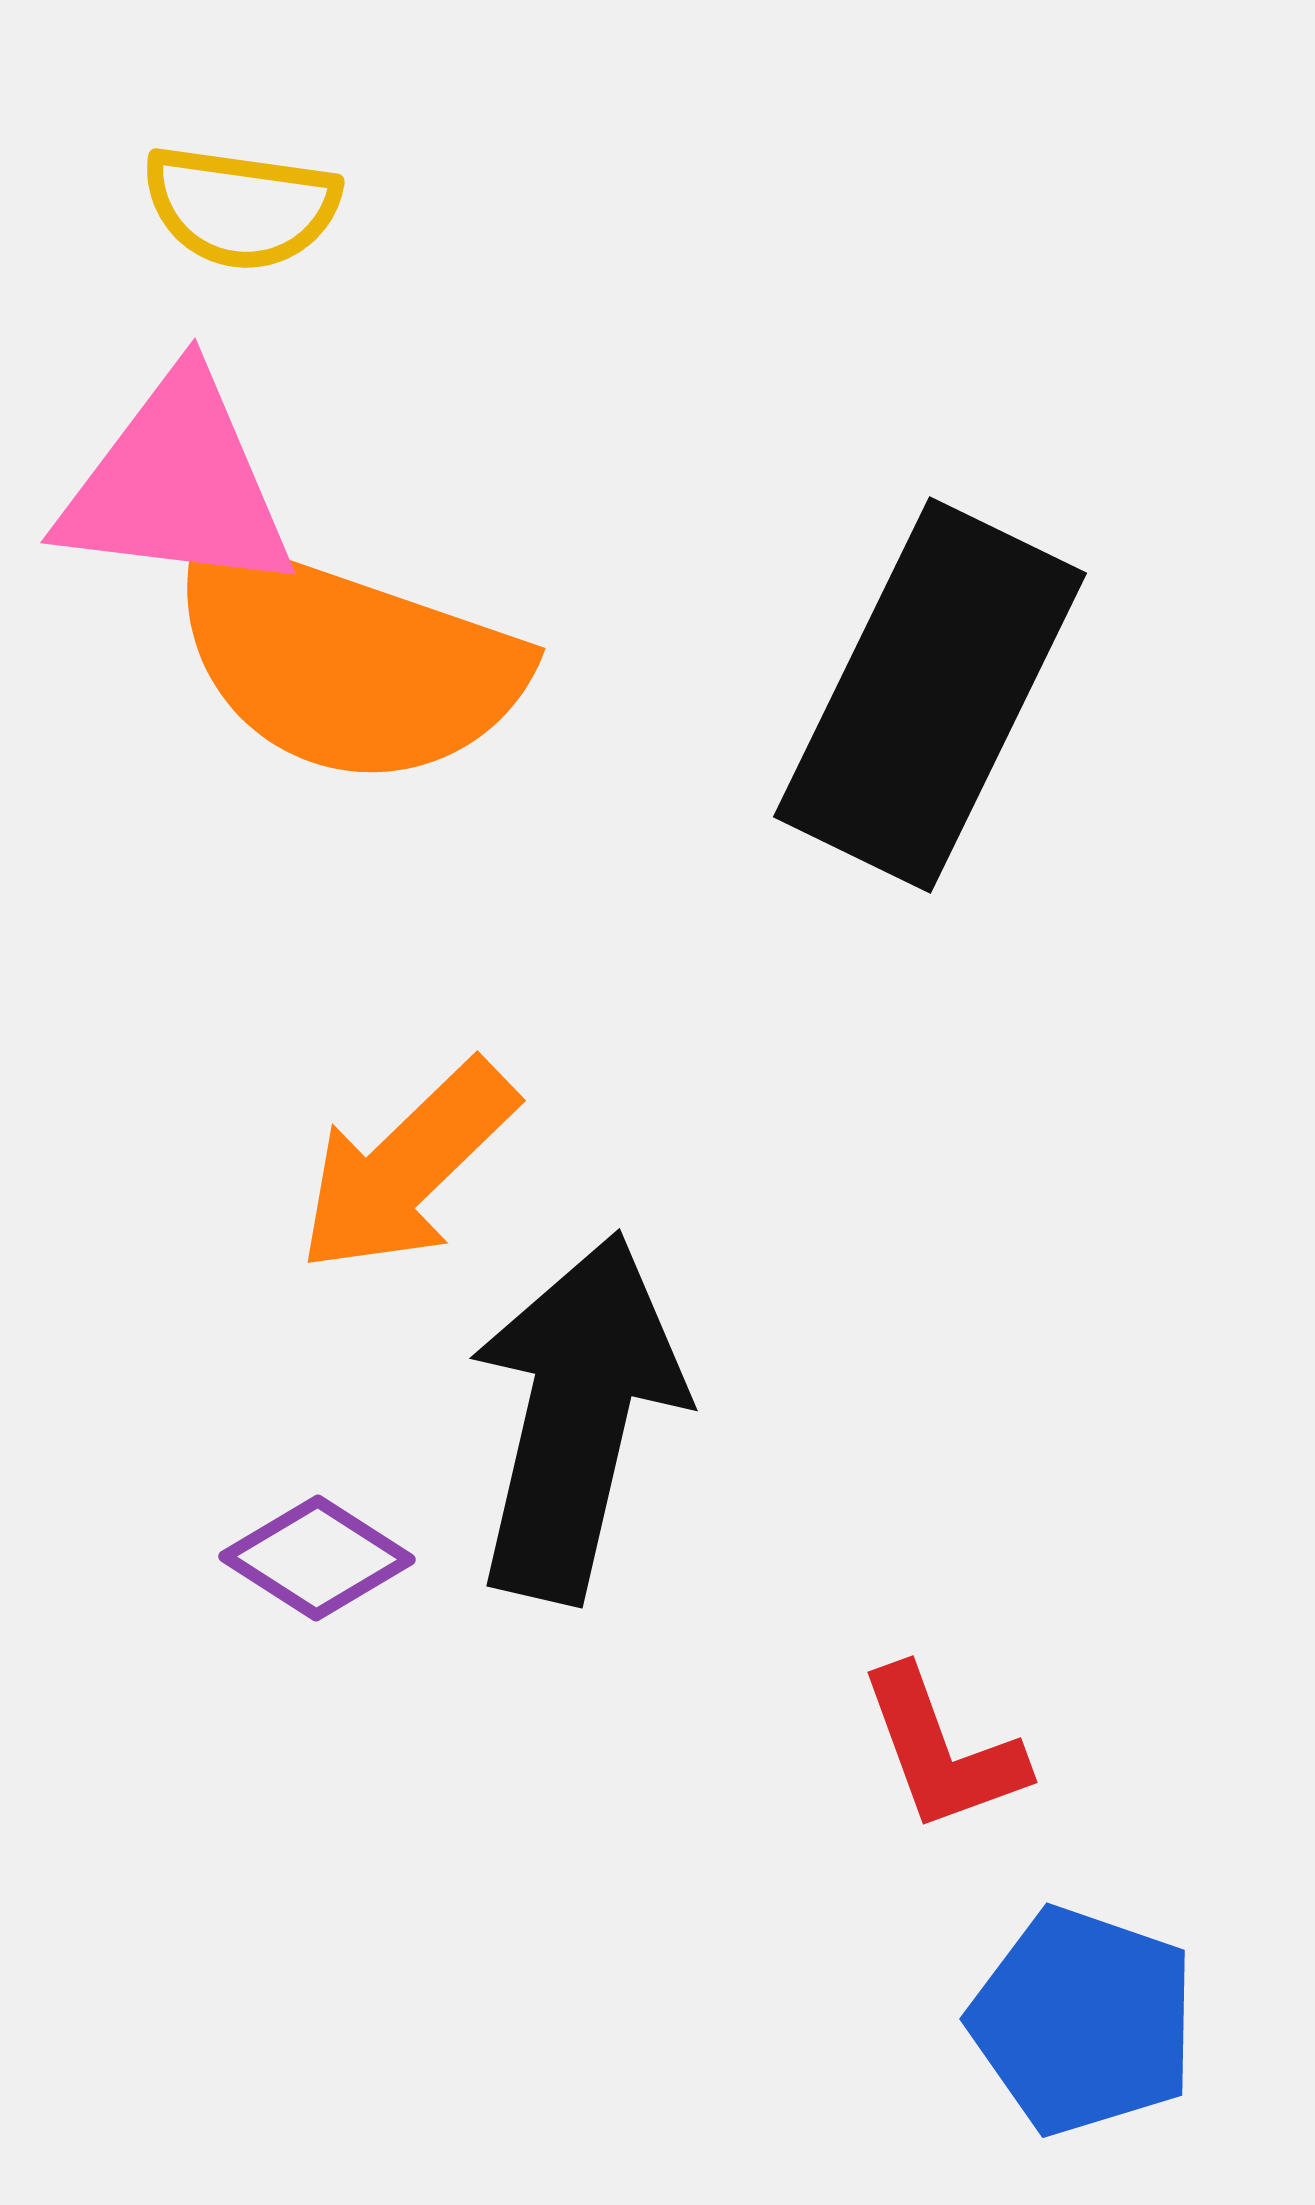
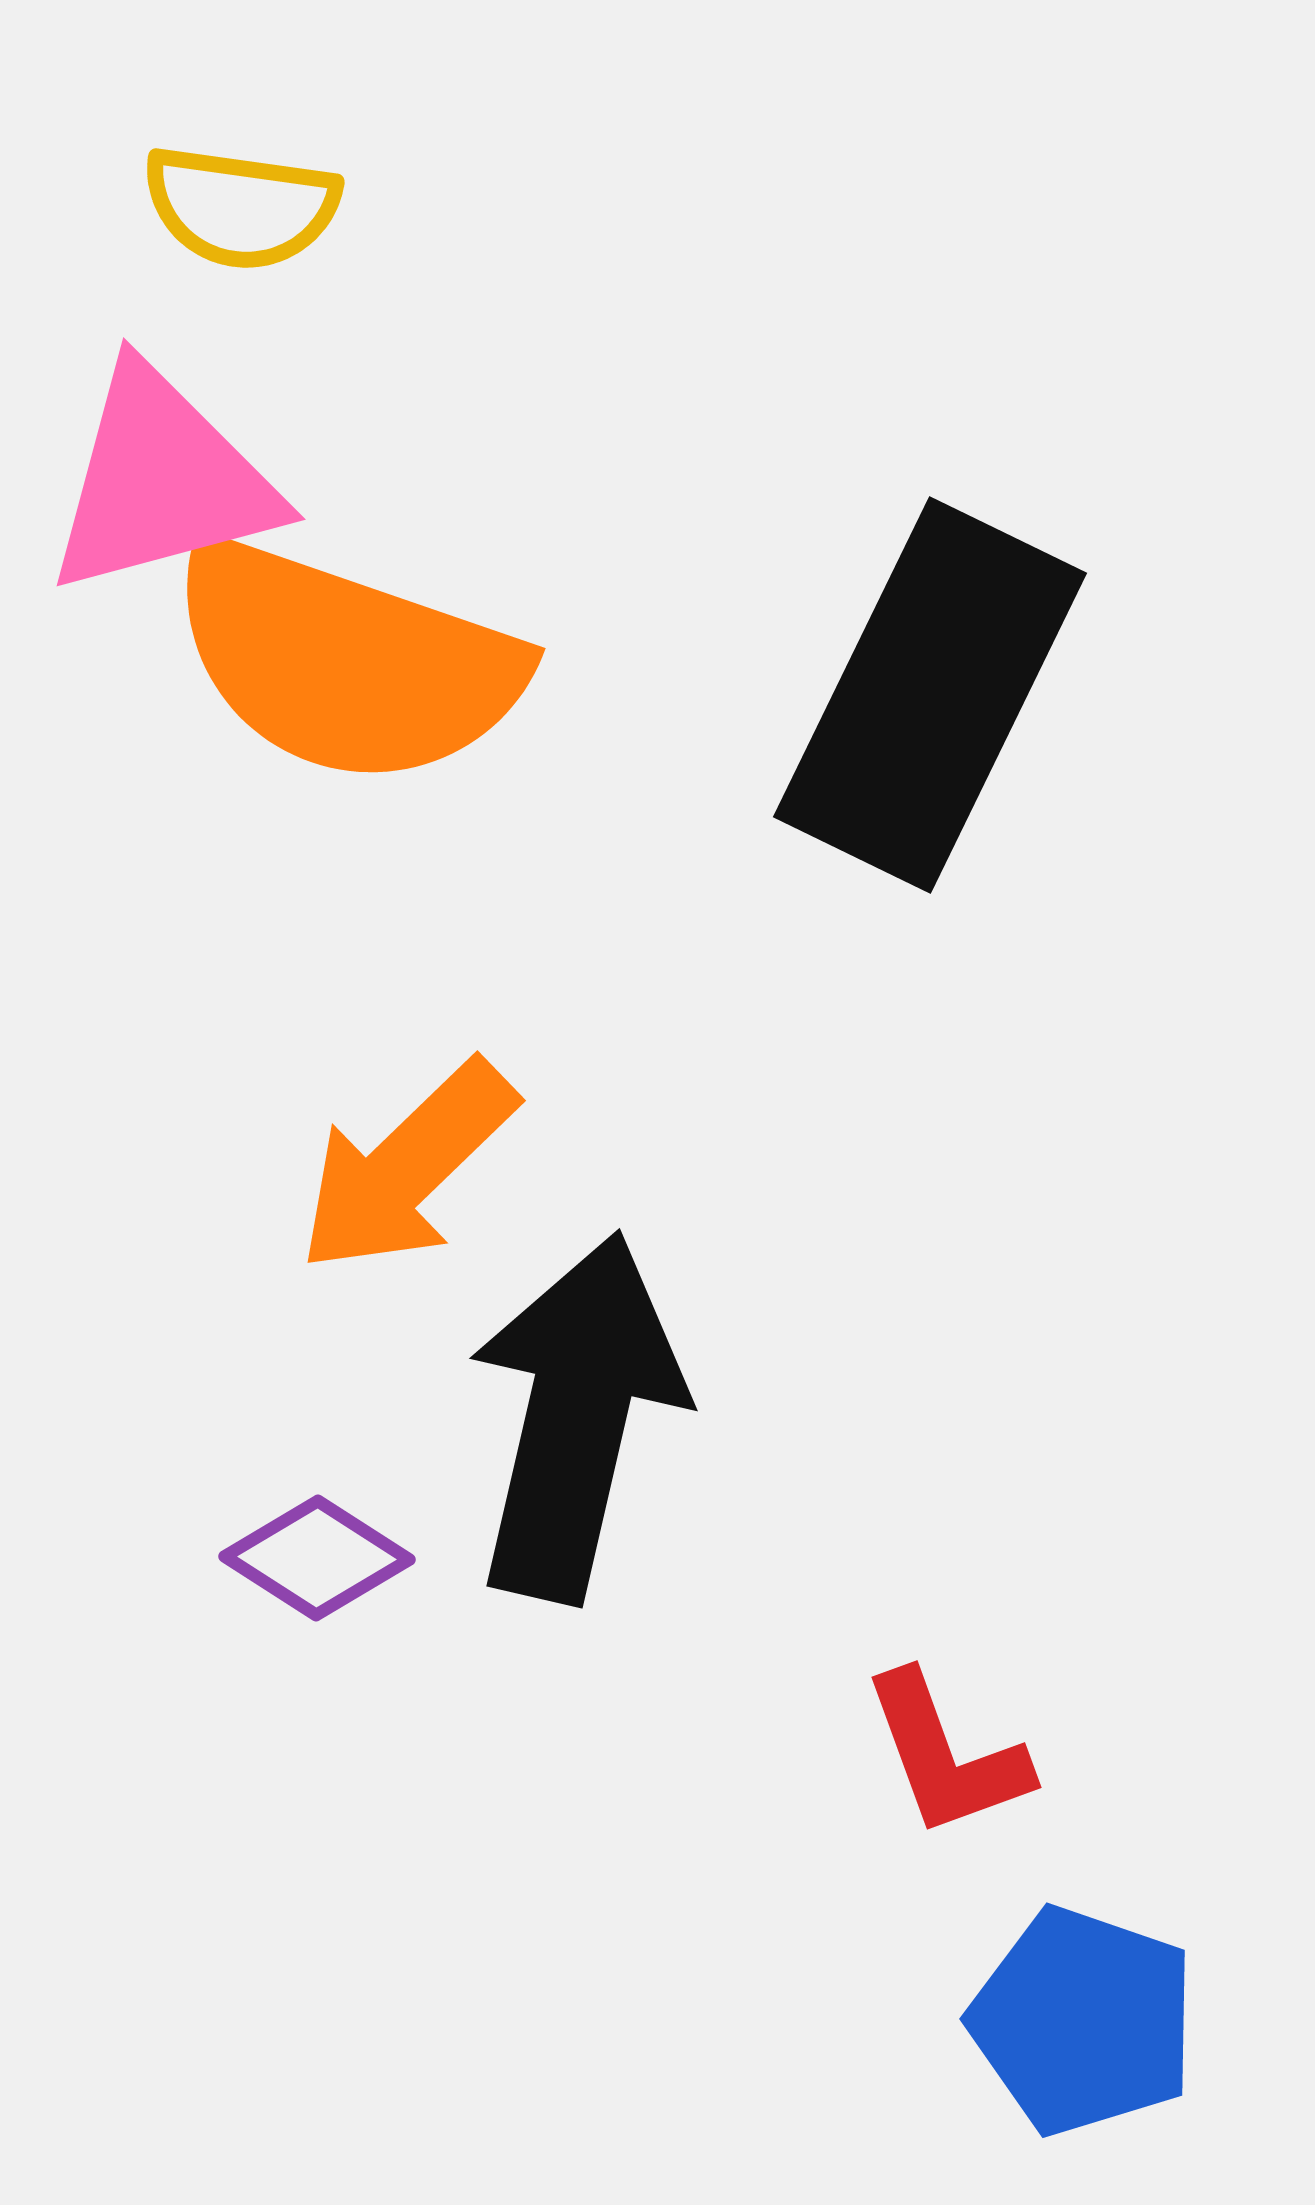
pink triangle: moved 15 px left, 4 px up; rotated 22 degrees counterclockwise
red L-shape: moved 4 px right, 5 px down
